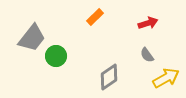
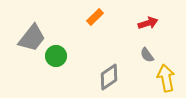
yellow arrow: rotated 72 degrees counterclockwise
